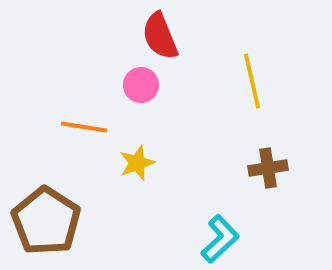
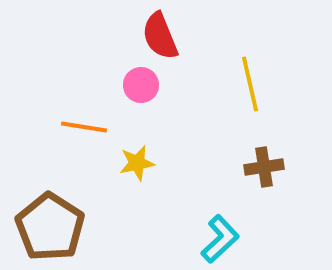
yellow line: moved 2 px left, 3 px down
yellow star: rotated 9 degrees clockwise
brown cross: moved 4 px left, 1 px up
brown pentagon: moved 4 px right, 6 px down
